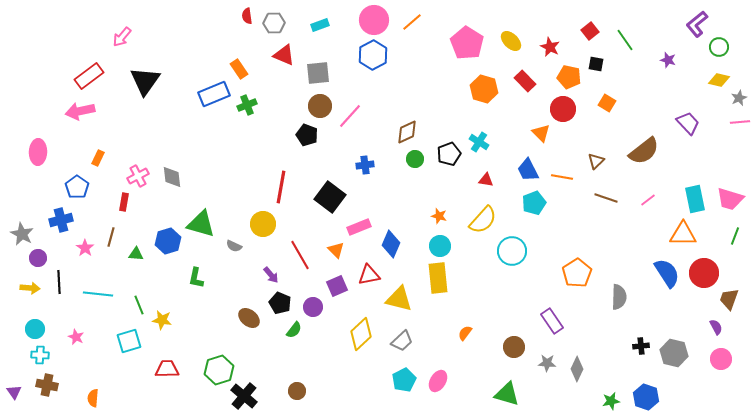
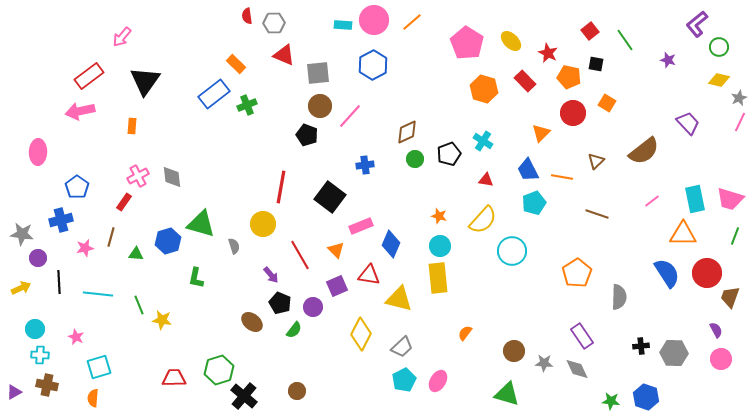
cyan rectangle at (320, 25): moved 23 px right; rotated 24 degrees clockwise
red star at (550, 47): moved 2 px left, 6 px down
blue hexagon at (373, 55): moved 10 px down
orange rectangle at (239, 69): moved 3 px left, 5 px up; rotated 12 degrees counterclockwise
blue rectangle at (214, 94): rotated 16 degrees counterclockwise
red circle at (563, 109): moved 10 px right, 4 px down
pink line at (740, 122): rotated 60 degrees counterclockwise
orange triangle at (541, 133): rotated 30 degrees clockwise
cyan cross at (479, 142): moved 4 px right, 1 px up
orange rectangle at (98, 158): moved 34 px right, 32 px up; rotated 21 degrees counterclockwise
brown line at (606, 198): moved 9 px left, 16 px down
pink line at (648, 200): moved 4 px right, 1 px down
red rectangle at (124, 202): rotated 24 degrees clockwise
pink rectangle at (359, 227): moved 2 px right, 1 px up
gray star at (22, 234): rotated 20 degrees counterclockwise
gray semicircle at (234, 246): rotated 133 degrees counterclockwise
pink star at (85, 248): rotated 24 degrees clockwise
red circle at (704, 273): moved 3 px right
red triangle at (369, 275): rotated 20 degrees clockwise
yellow arrow at (30, 288): moved 9 px left; rotated 30 degrees counterclockwise
brown trapezoid at (729, 299): moved 1 px right, 2 px up
brown ellipse at (249, 318): moved 3 px right, 4 px down
purple rectangle at (552, 321): moved 30 px right, 15 px down
purple semicircle at (716, 327): moved 3 px down
yellow diamond at (361, 334): rotated 20 degrees counterclockwise
cyan square at (129, 341): moved 30 px left, 26 px down
gray trapezoid at (402, 341): moved 6 px down
brown circle at (514, 347): moved 4 px down
gray hexagon at (674, 353): rotated 12 degrees counterclockwise
gray star at (547, 363): moved 3 px left
red trapezoid at (167, 369): moved 7 px right, 9 px down
gray diamond at (577, 369): rotated 50 degrees counterclockwise
purple triangle at (14, 392): rotated 35 degrees clockwise
green star at (611, 401): rotated 18 degrees clockwise
